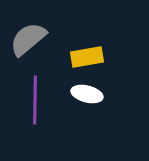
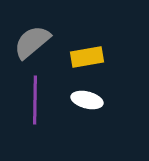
gray semicircle: moved 4 px right, 3 px down
white ellipse: moved 6 px down
